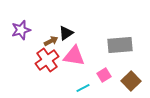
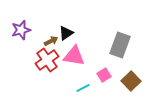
gray rectangle: rotated 65 degrees counterclockwise
